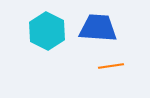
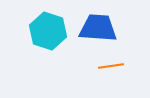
cyan hexagon: moved 1 px right; rotated 9 degrees counterclockwise
